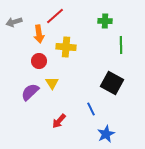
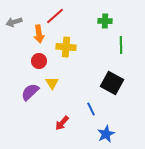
red arrow: moved 3 px right, 2 px down
